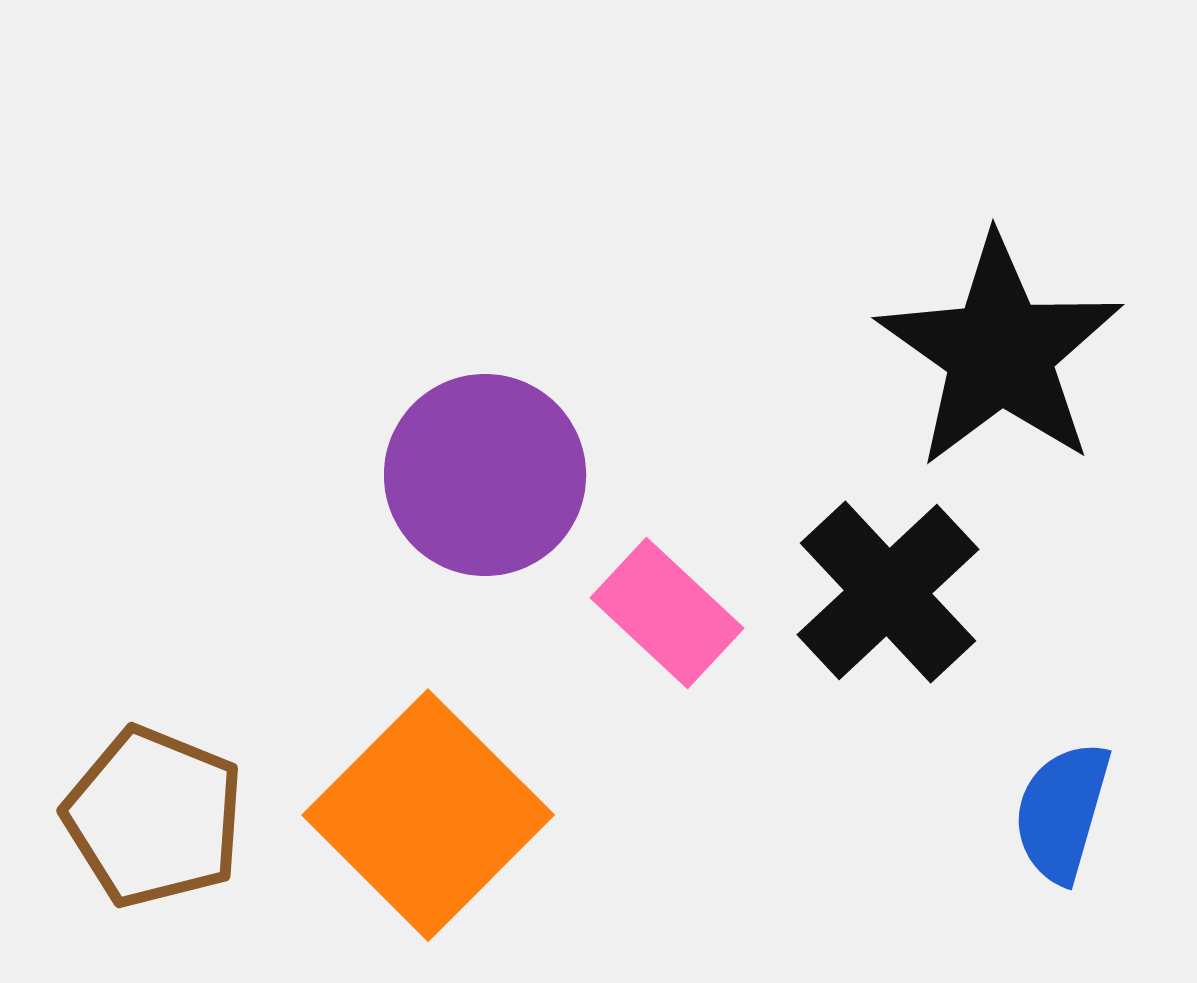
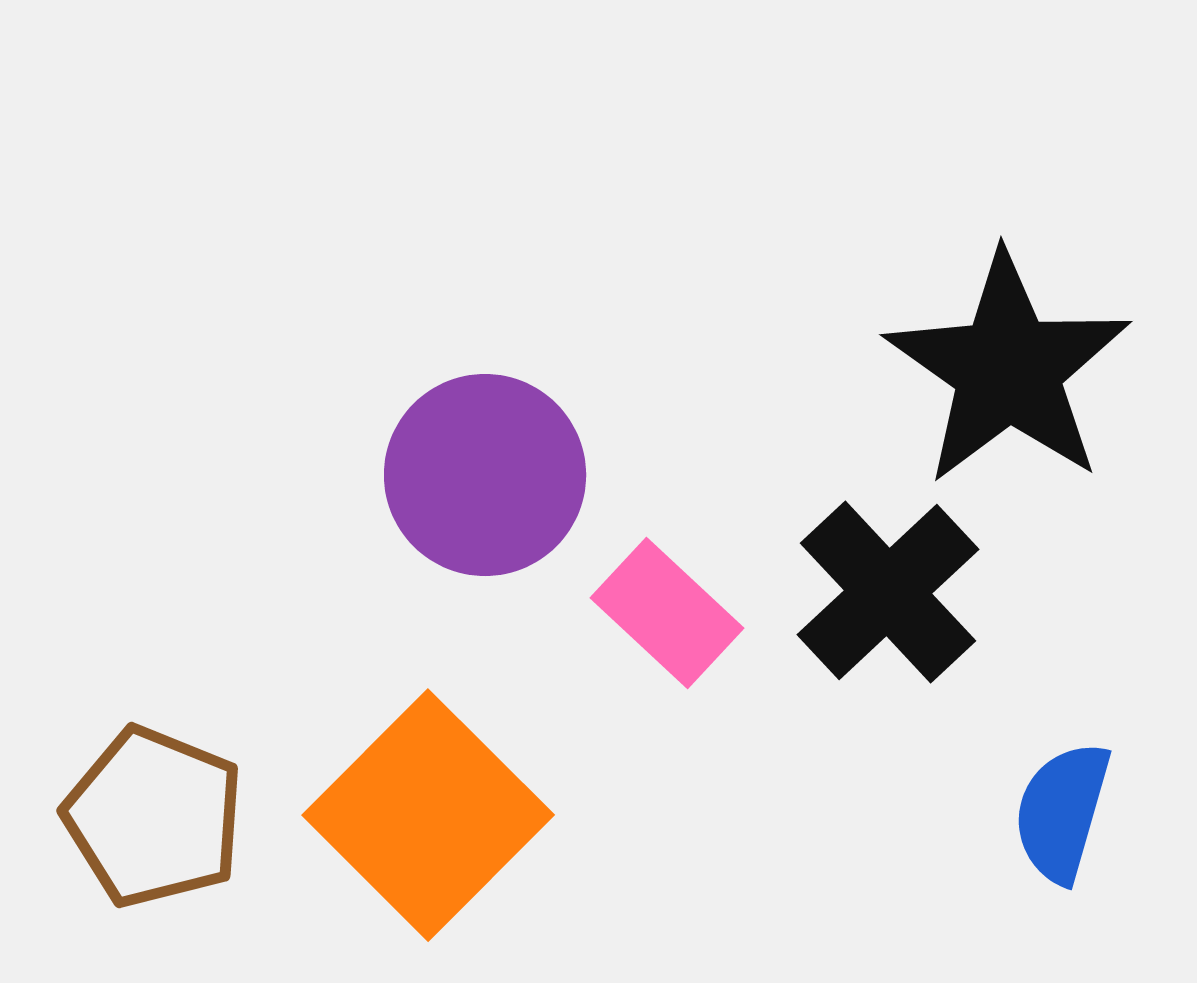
black star: moved 8 px right, 17 px down
